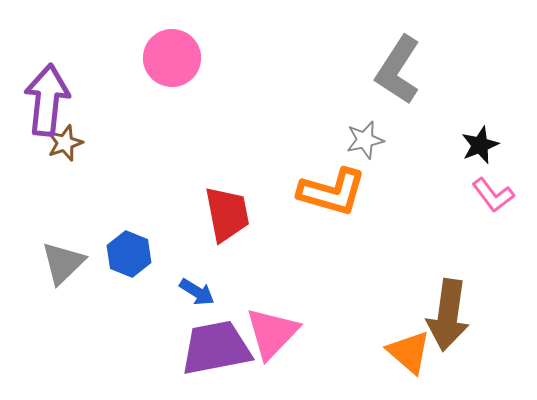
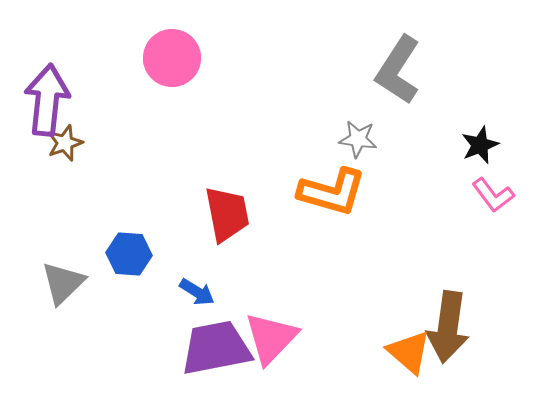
gray star: moved 7 px left, 1 px up; rotated 21 degrees clockwise
blue hexagon: rotated 18 degrees counterclockwise
gray triangle: moved 20 px down
brown arrow: moved 12 px down
pink triangle: moved 1 px left, 5 px down
